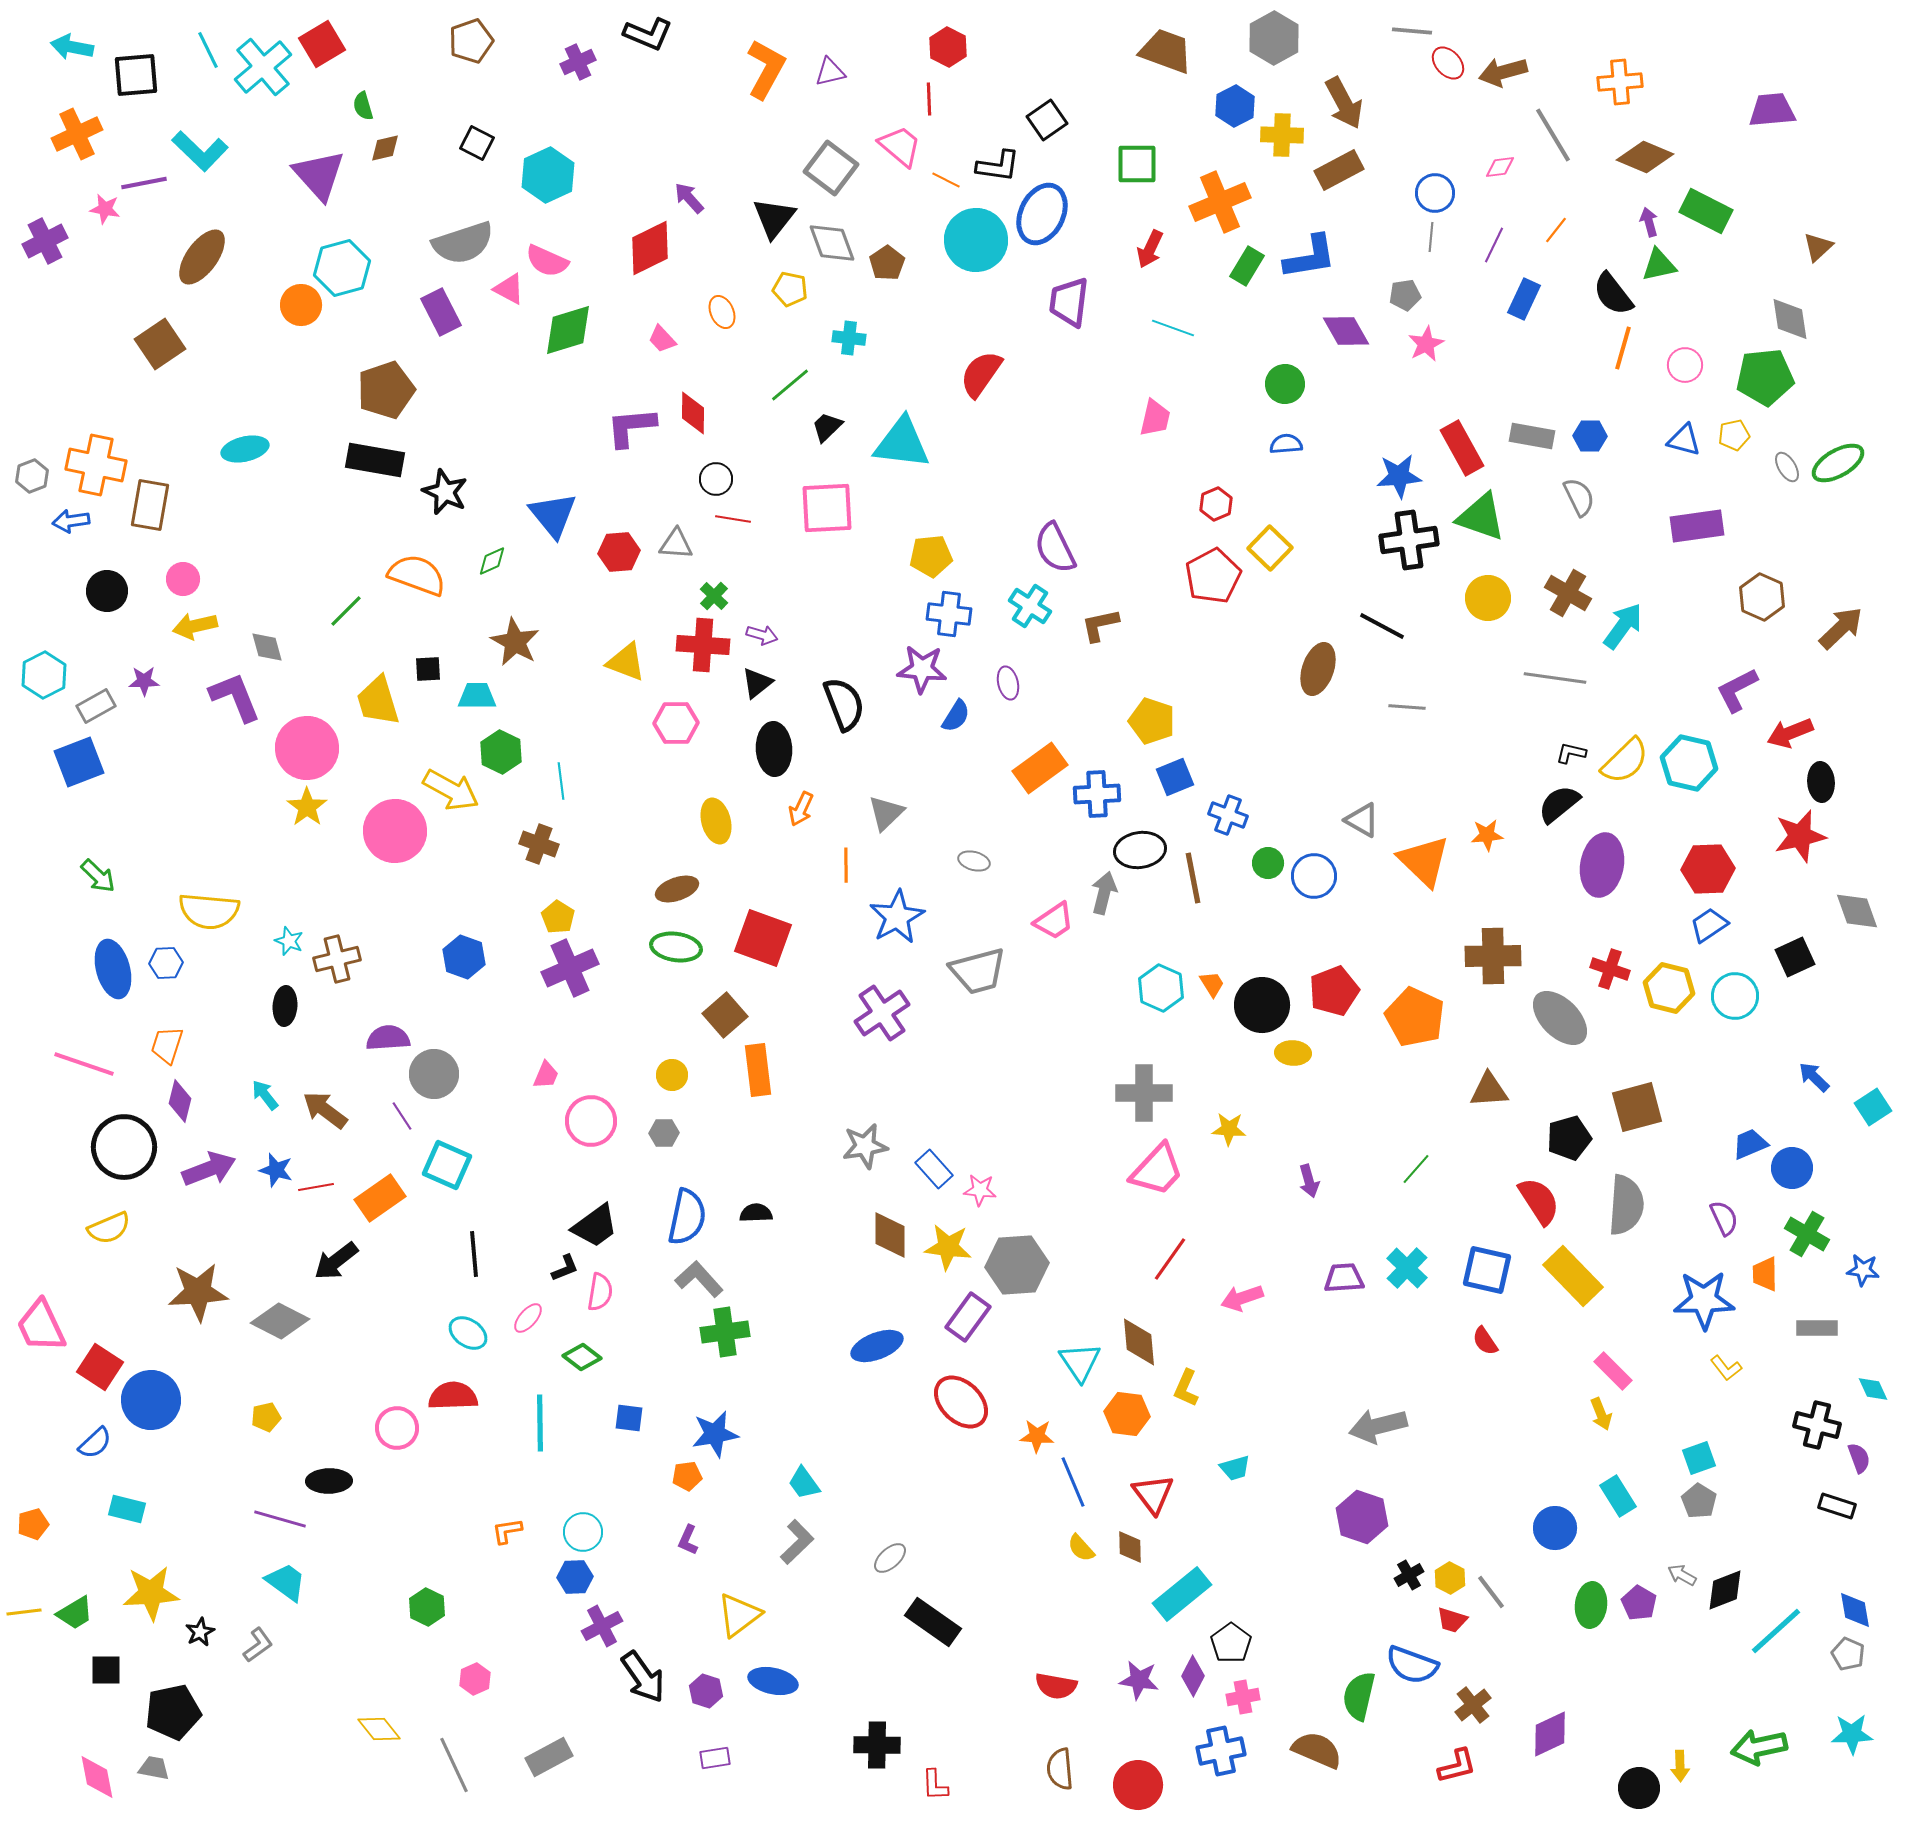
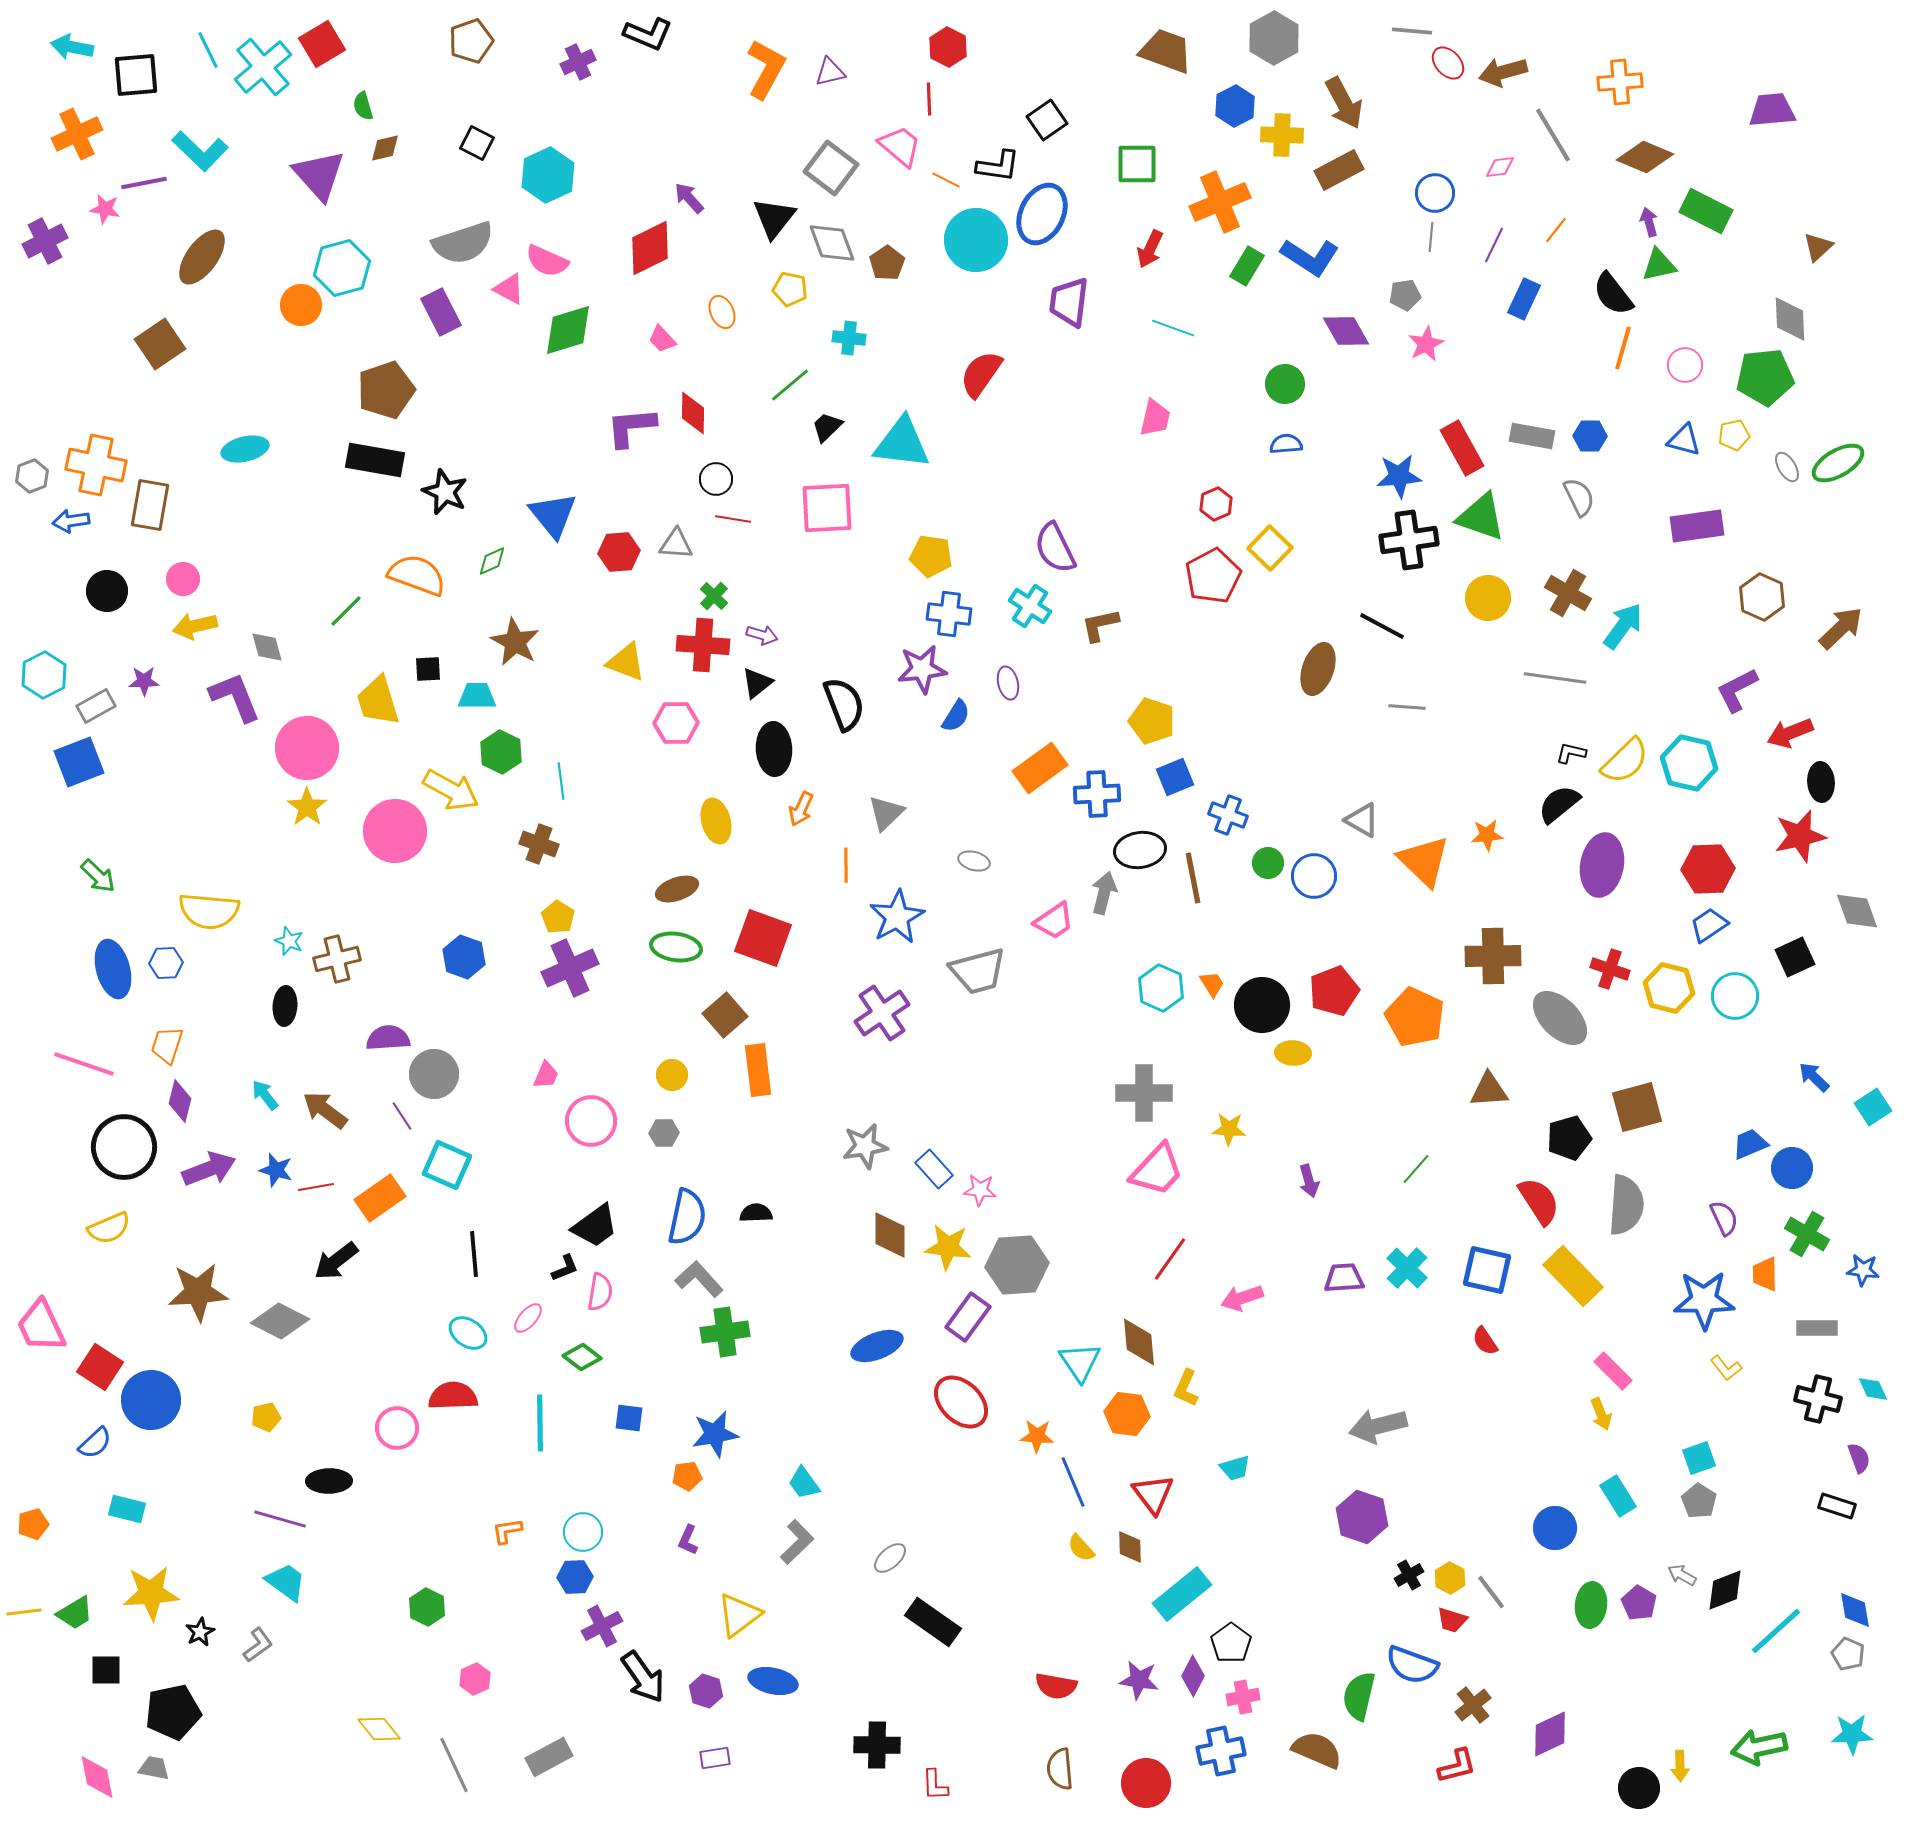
blue L-shape at (1310, 257): rotated 42 degrees clockwise
gray diamond at (1790, 319): rotated 6 degrees clockwise
yellow pentagon at (931, 556): rotated 15 degrees clockwise
purple star at (922, 669): rotated 12 degrees counterclockwise
black cross at (1817, 1425): moved 1 px right, 26 px up
red circle at (1138, 1785): moved 8 px right, 2 px up
